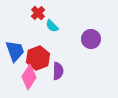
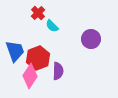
pink diamond: moved 1 px right, 1 px up
